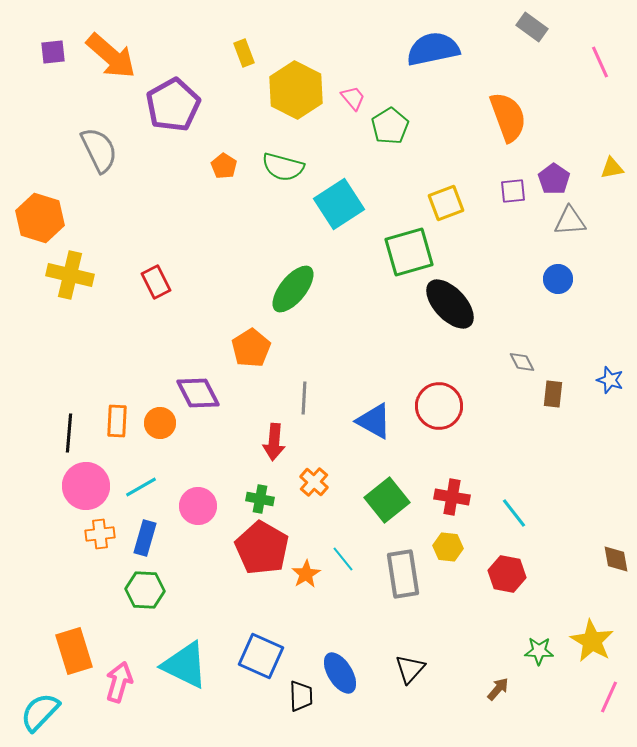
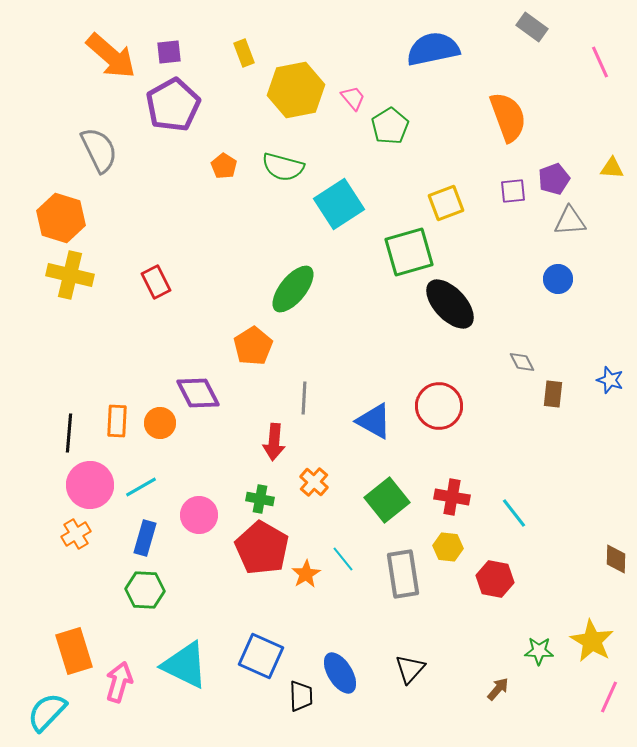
purple square at (53, 52): moved 116 px right
yellow hexagon at (296, 90): rotated 22 degrees clockwise
yellow triangle at (612, 168): rotated 15 degrees clockwise
purple pentagon at (554, 179): rotated 16 degrees clockwise
orange hexagon at (40, 218): moved 21 px right
orange pentagon at (251, 348): moved 2 px right, 2 px up
pink circle at (86, 486): moved 4 px right, 1 px up
pink circle at (198, 506): moved 1 px right, 9 px down
orange cross at (100, 534): moved 24 px left; rotated 24 degrees counterclockwise
brown diamond at (616, 559): rotated 12 degrees clockwise
red hexagon at (507, 574): moved 12 px left, 5 px down
cyan semicircle at (40, 712): moved 7 px right
